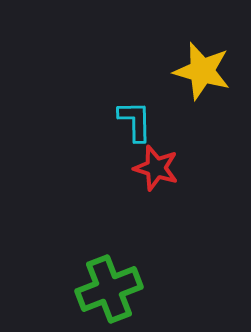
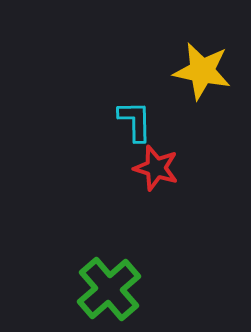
yellow star: rotated 4 degrees counterclockwise
green cross: rotated 20 degrees counterclockwise
